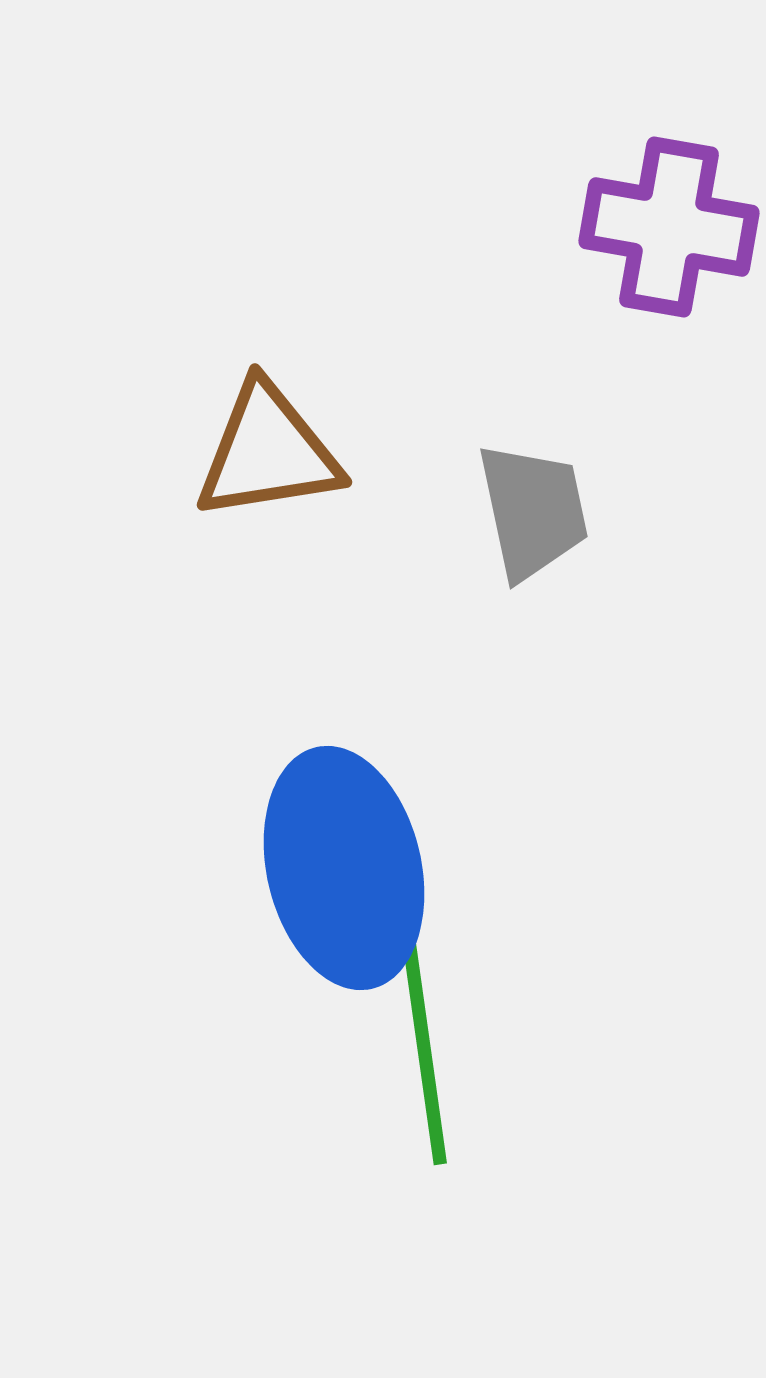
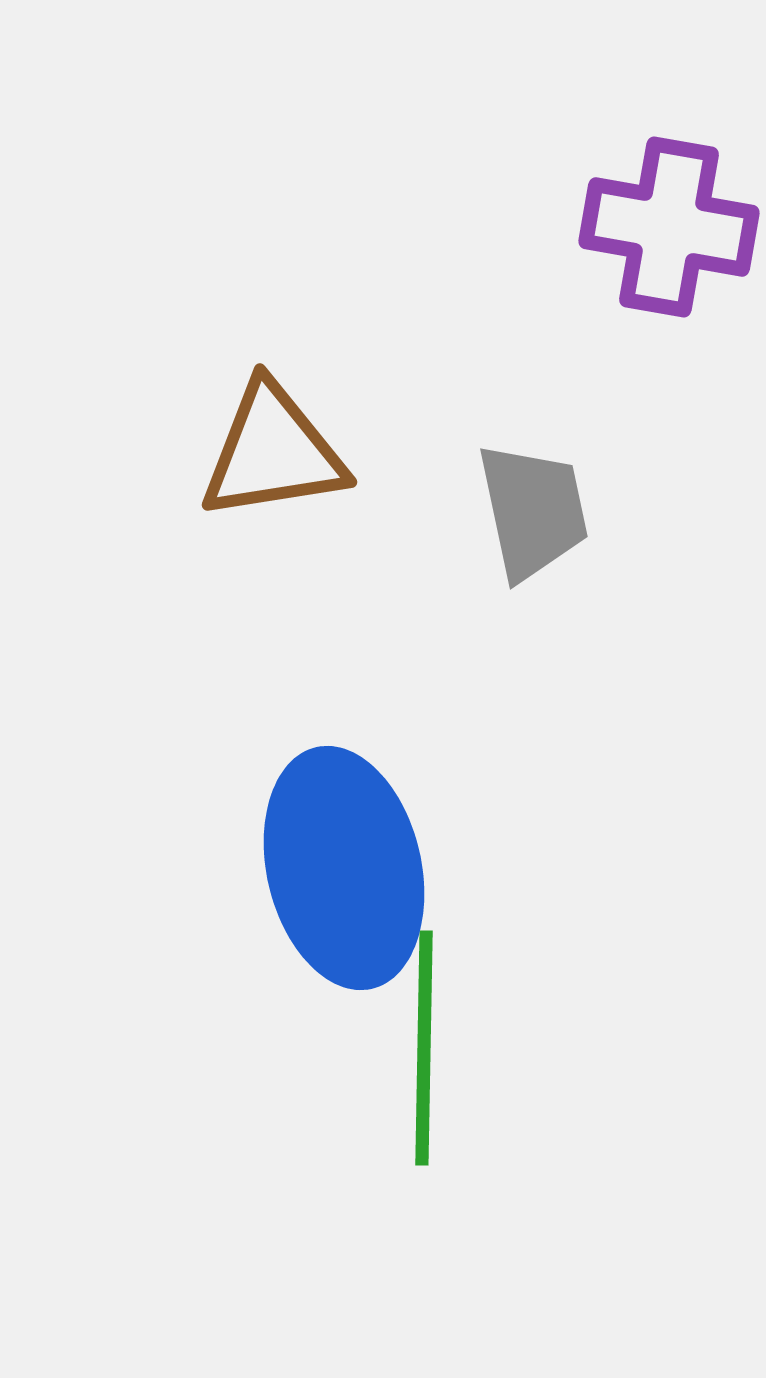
brown triangle: moved 5 px right
green line: rotated 9 degrees clockwise
